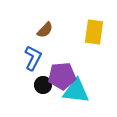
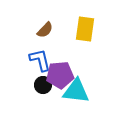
yellow rectangle: moved 9 px left, 3 px up
blue L-shape: moved 7 px right, 2 px down; rotated 40 degrees counterclockwise
purple pentagon: moved 2 px left, 1 px up
